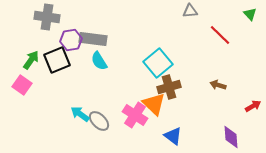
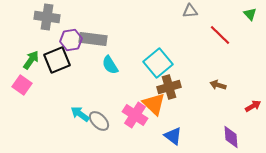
cyan semicircle: moved 11 px right, 4 px down
